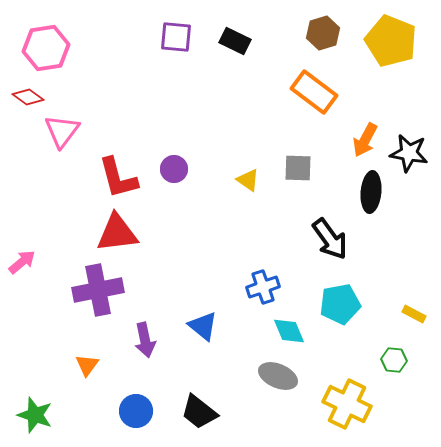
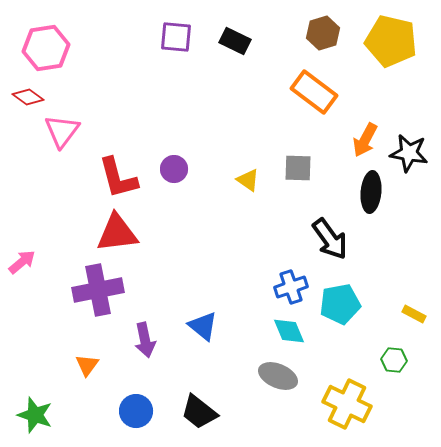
yellow pentagon: rotated 9 degrees counterclockwise
blue cross: moved 28 px right
